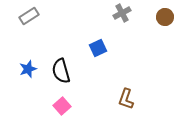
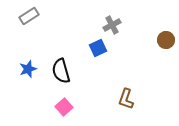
gray cross: moved 10 px left, 12 px down
brown circle: moved 1 px right, 23 px down
pink square: moved 2 px right, 1 px down
